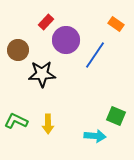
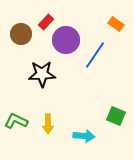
brown circle: moved 3 px right, 16 px up
cyan arrow: moved 11 px left
